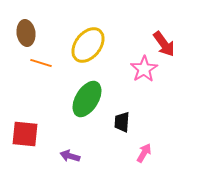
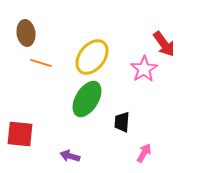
yellow ellipse: moved 4 px right, 12 px down
red square: moved 5 px left
